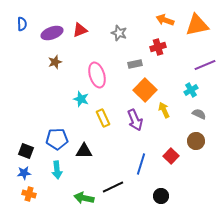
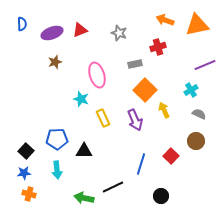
black square: rotated 21 degrees clockwise
